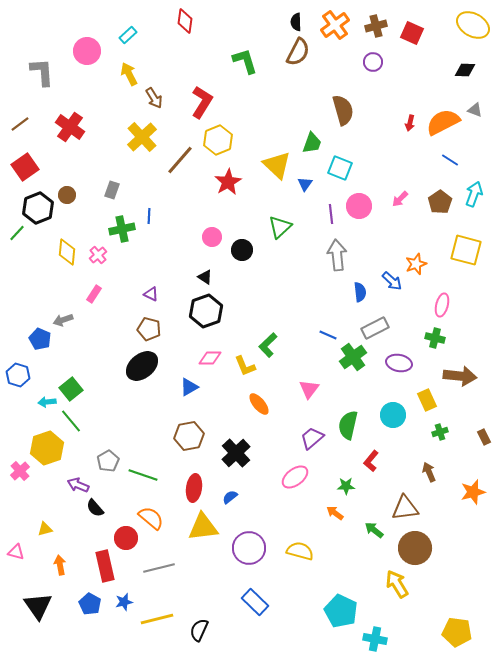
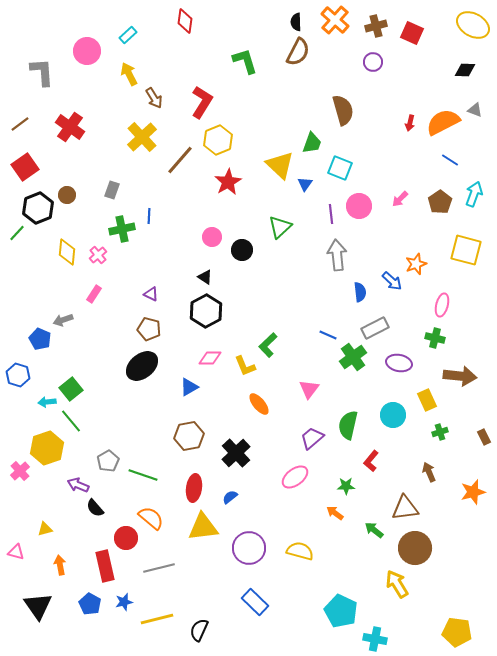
orange cross at (335, 25): moved 5 px up; rotated 12 degrees counterclockwise
yellow triangle at (277, 165): moved 3 px right
black hexagon at (206, 311): rotated 8 degrees counterclockwise
